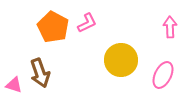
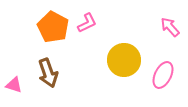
pink arrow: rotated 40 degrees counterclockwise
yellow circle: moved 3 px right
brown arrow: moved 8 px right
